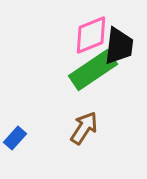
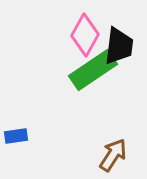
pink diamond: moved 6 px left; rotated 39 degrees counterclockwise
brown arrow: moved 29 px right, 27 px down
blue rectangle: moved 1 px right, 2 px up; rotated 40 degrees clockwise
